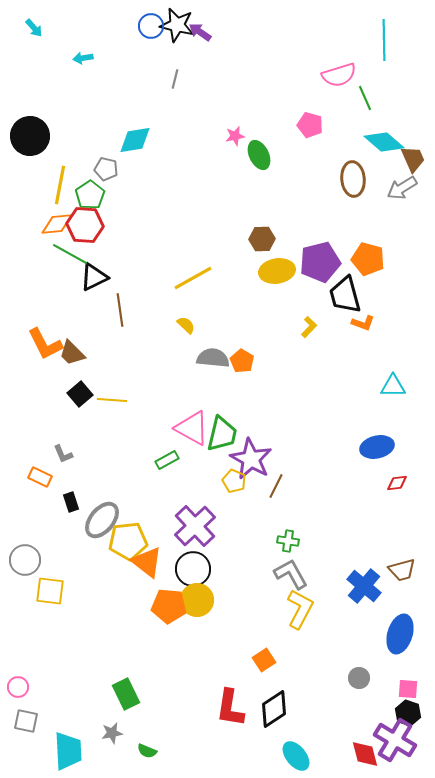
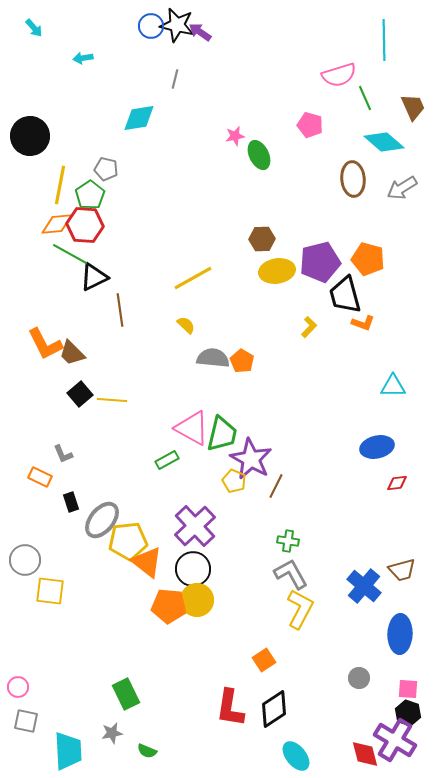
cyan diamond at (135, 140): moved 4 px right, 22 px up
brown trapezoid at (413, 159): moved 52 px up
blue ellipse at (400, 634): rotated 15 degrees counterclockwise
